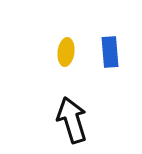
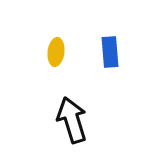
yellow ellipse: moved 10 px left
